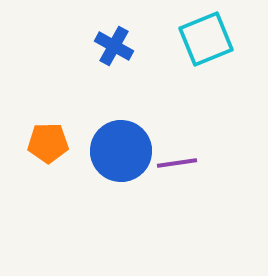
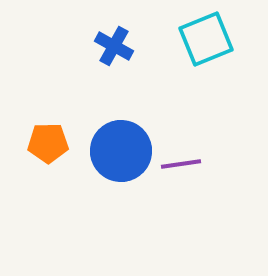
purple line: moved 4 px right, 1 px down
